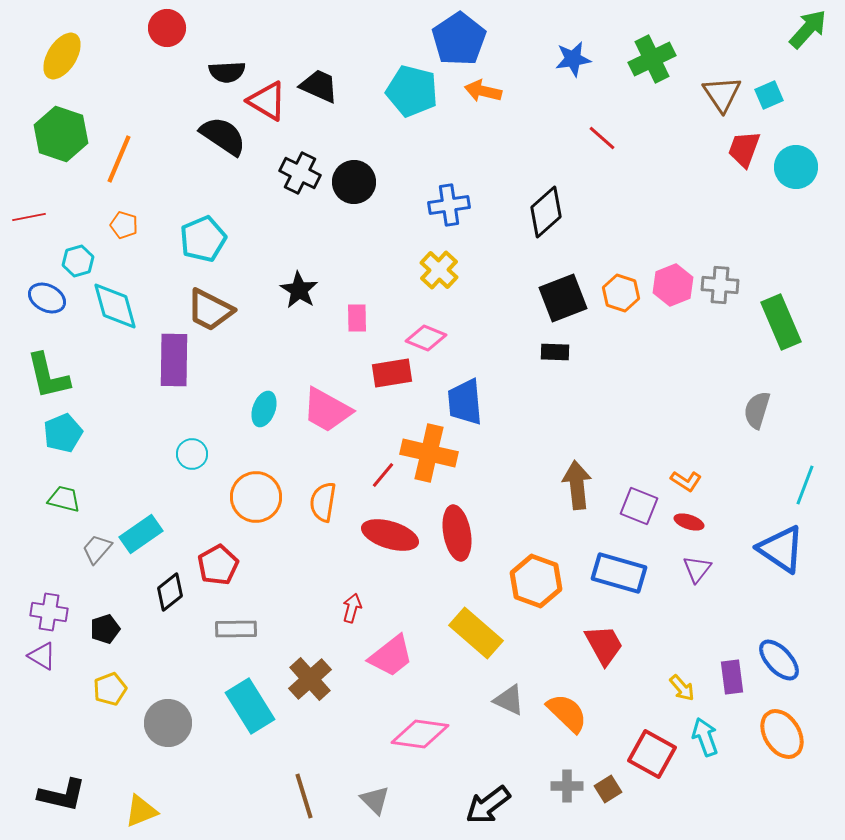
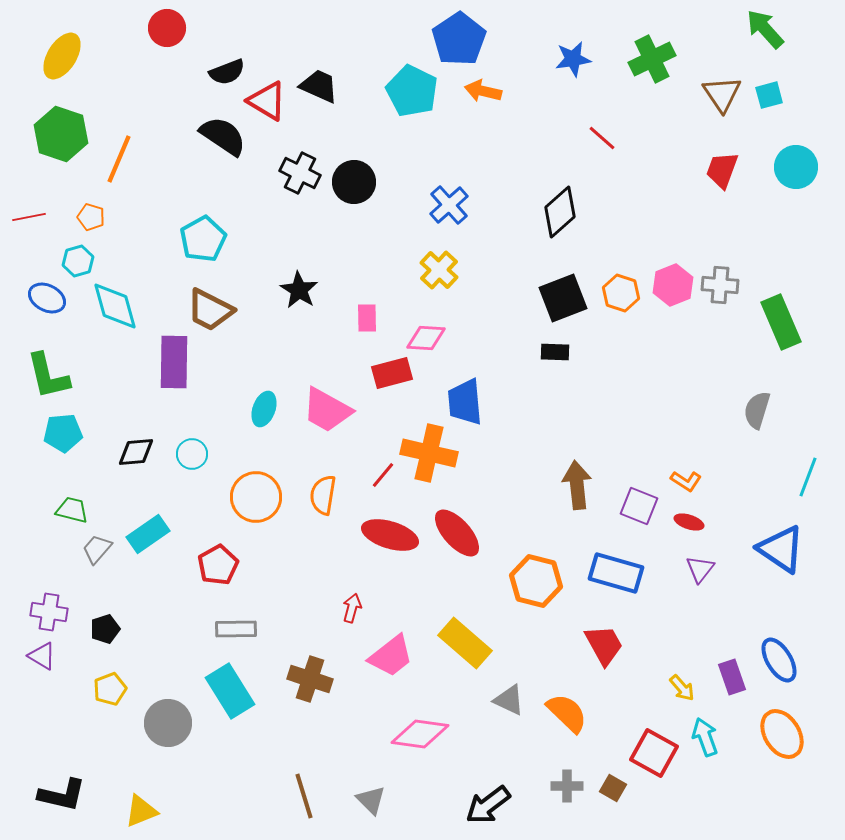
green arrow at (808, 29): moved 43 px left; rotated 84 degrees counterclockwise
black semicircle at (227, 72): rotated 18 degrees counterclockwise
cyan pentagon at (412, 91): rotated 12 degrees clockwise
cyan square at (769, 95): rotated 8 degrees clockwise
red trapezoid at (744, 149): moved 22 px left, 21 px down
blue cross at (449, 205): rotated 33 degrees counterclockwise
black diamond at (546, 212): moved 14 px right
orange pentagon at (124, 225): moved 33 px left, 8 px up
cyan pentagon at (203, 239): rotated 6 degrees counterclockwise
pink rectangle at (357, 318): moved 10 px right
pink diamond at (426, 338): rotated 18 degrees counterclockwise
purple rectangle at (174, 360): moved 2 px down
red rectangle at (392, 373): rotated 6 degrees counterclockwise
cyan pentagon at (63, 433): rotated 18 degrees clockwise
cyan line at (805, 485): moved 3 px right, 8 px up
green trapezoid at (64, 499): moved 8 px right, 11 px down
orange semicircle at (323, 502): moved 7 px up
red ellipse at (457, 533): rotated 32 degrees counterclockwise
cyan rectangle at (141, 534): moved 7 px right
purple triangle at (697, 569): moved 3 px right
blue rectangle at (619, 573): moved 3 px left
orange hexagon at (536, 581): rotated 6 degrees counterclockwise
black diamond at (170, 592): moved 34 px left, 140 px up; rotated 33 degrees clockwise
yellow rectangle at (476, 633): moved 11 px left, 10 px down
blue ellipse at (779, 660): rotated 12 degrees clockwise
purple rectangle at (732, 677): rotated 12 degrees counterclockwise
brown cross at (310, 679): rotated 30 degrees counterclockwise
cyan rectangle at (250, 706): moved 20 px left, 15 px up
red square at (652, 754): moved 2 px right, 1 px up
brown square at (608, 789): moved 5 px right, 1 px up; rotated 28 degrees counterclockwise
gray triangle at (375, 800): moved 4 px left
